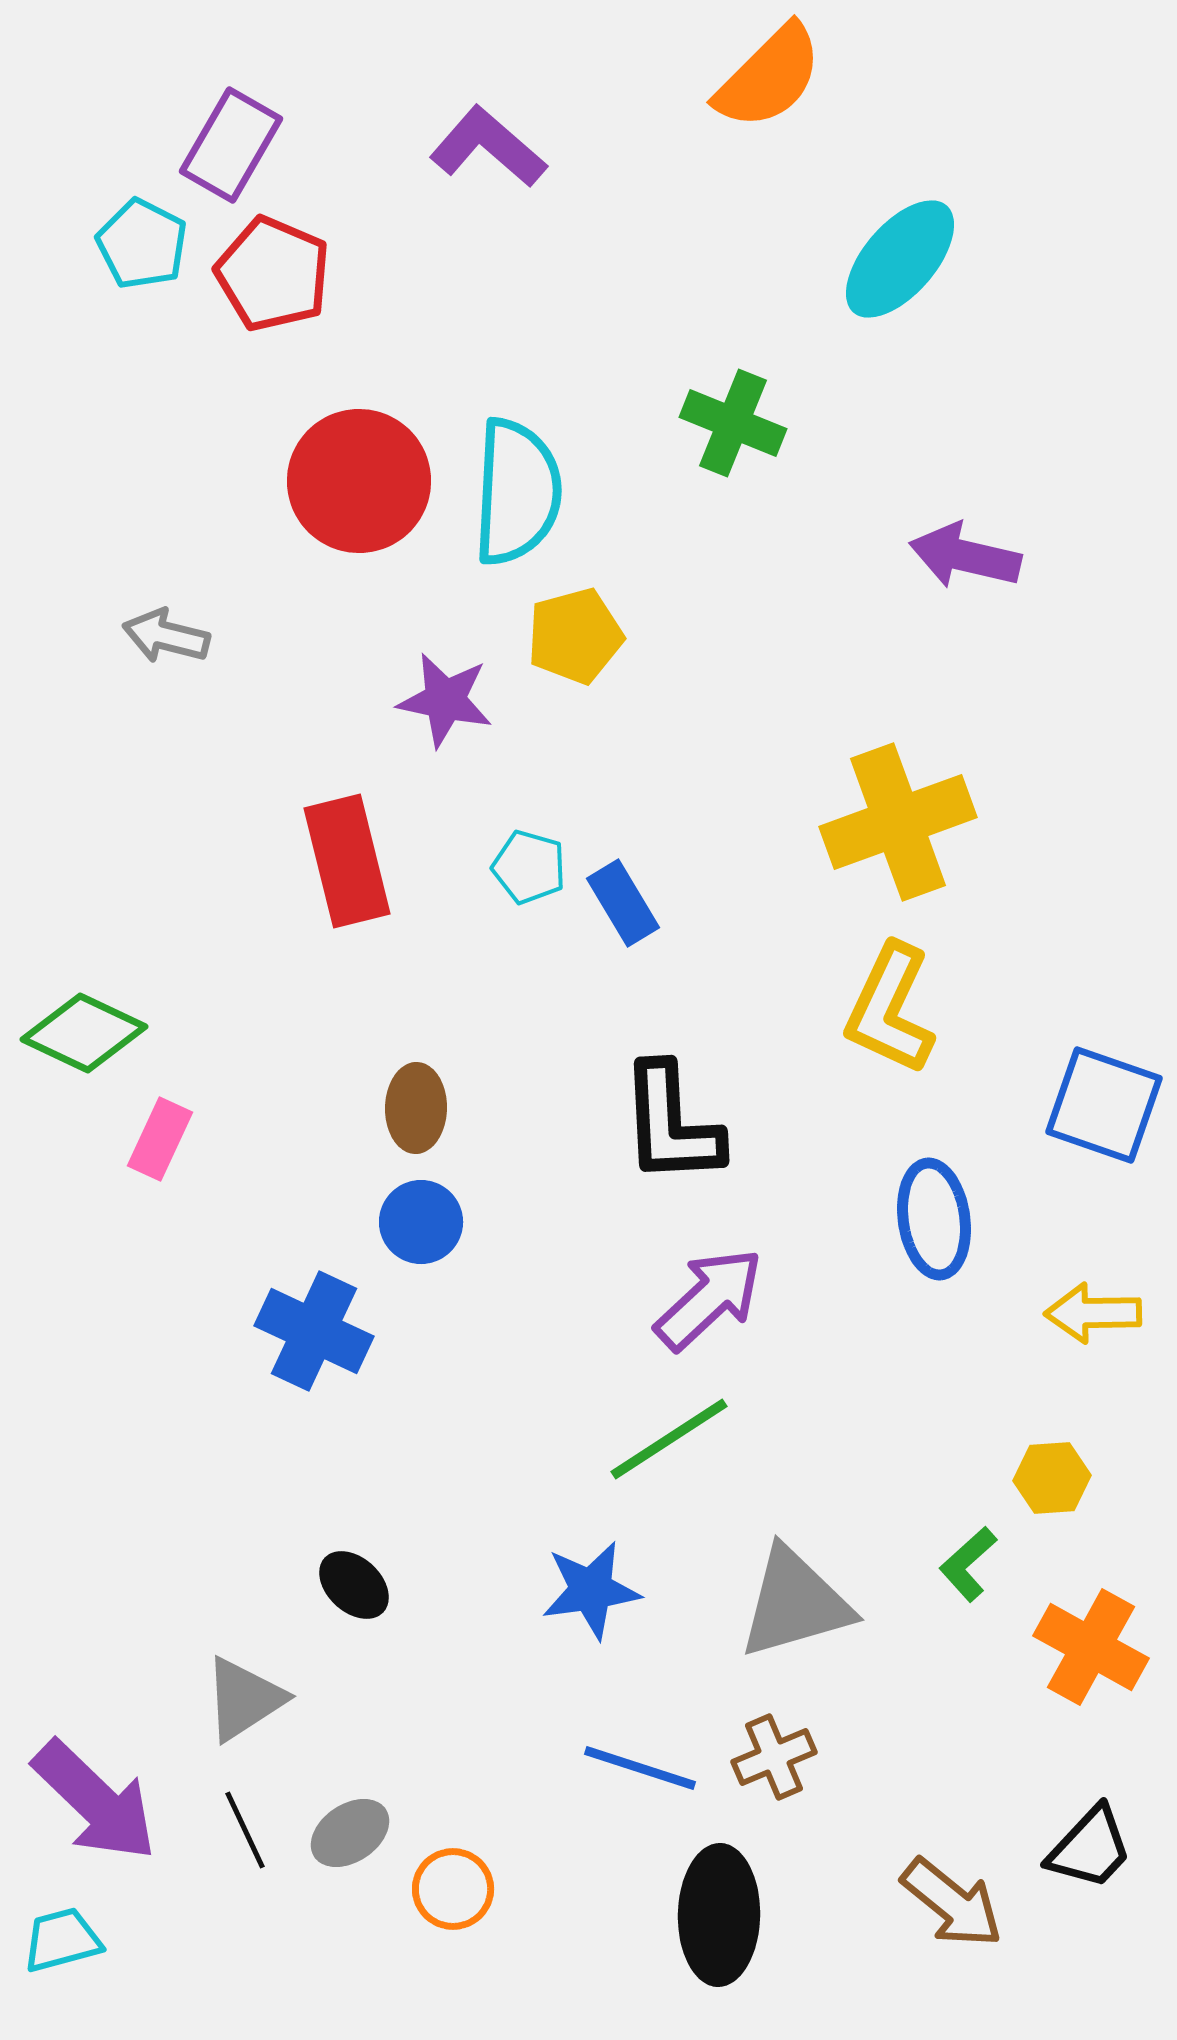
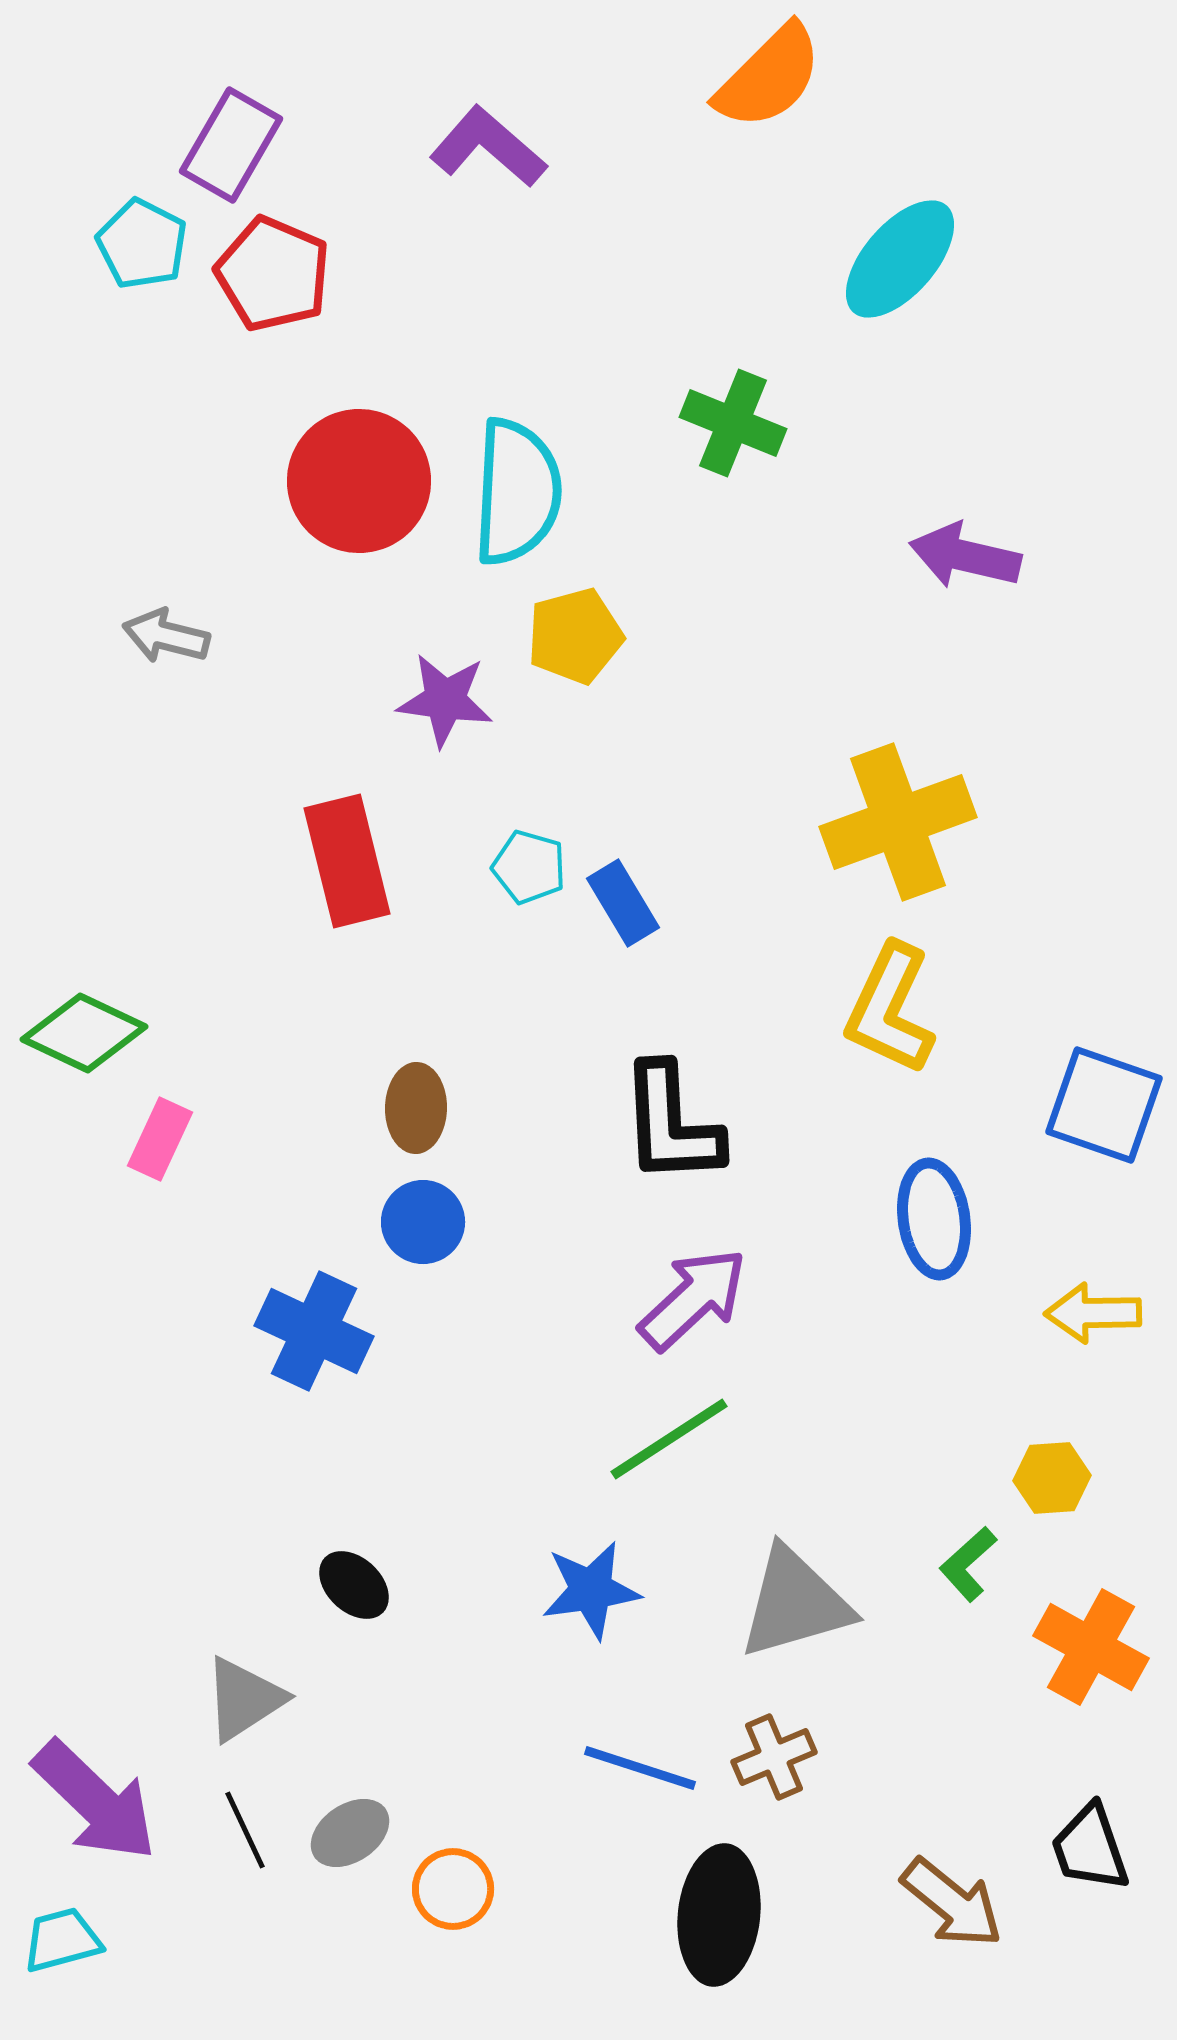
purple star at (445, 700): rotated 4 degrees counterclockwise
blue circle at (421, 1222): moved 2 px right
purple arrow at (709, 1299): moved 16 px left
black trapezoid at (1090, 1848): rotated 118 degrees clockwise
black ellipse at (719, 1915): rotated 5 degrees clockwise
